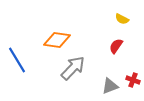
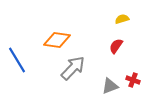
yellow semicircle: rotated 136 degrees clockwise
